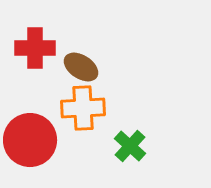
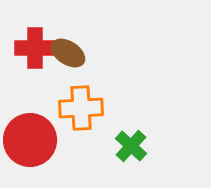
brown ellipse: moved 13 px left, 14 px up
orange cross: moved 2 px left
green cross: moved 1 px right
